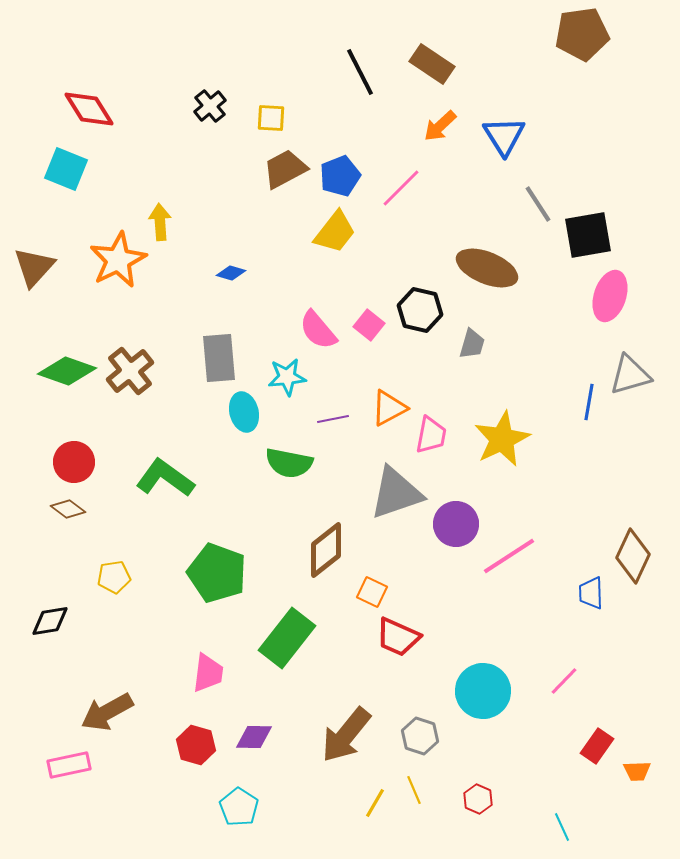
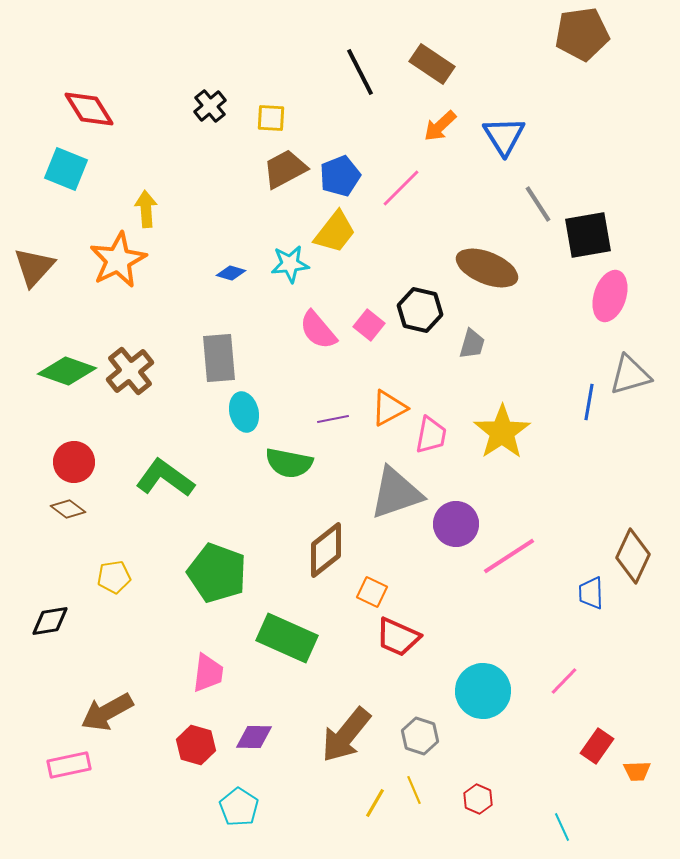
yellow arrow at (160, 222): moved 14 px left, 13 px up
cyan star at (287, 377): moved 3 px right, 113 px up
yellow star at (502, 439): moved 7 px up; rotated 8 degrees counterclockwise
green rectangle at (287, 638): rotated 76 degrees clockwise
